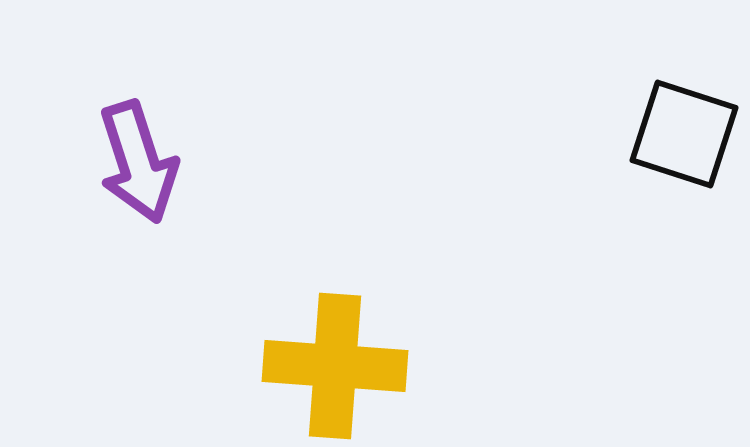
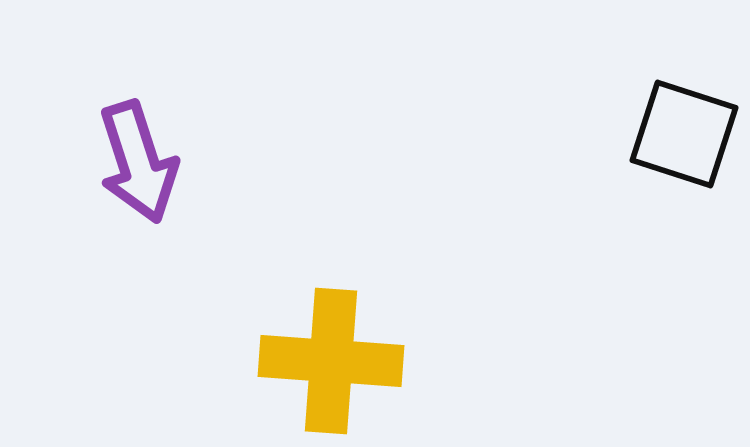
yellow cross: moved 4 px left, 5 px up
